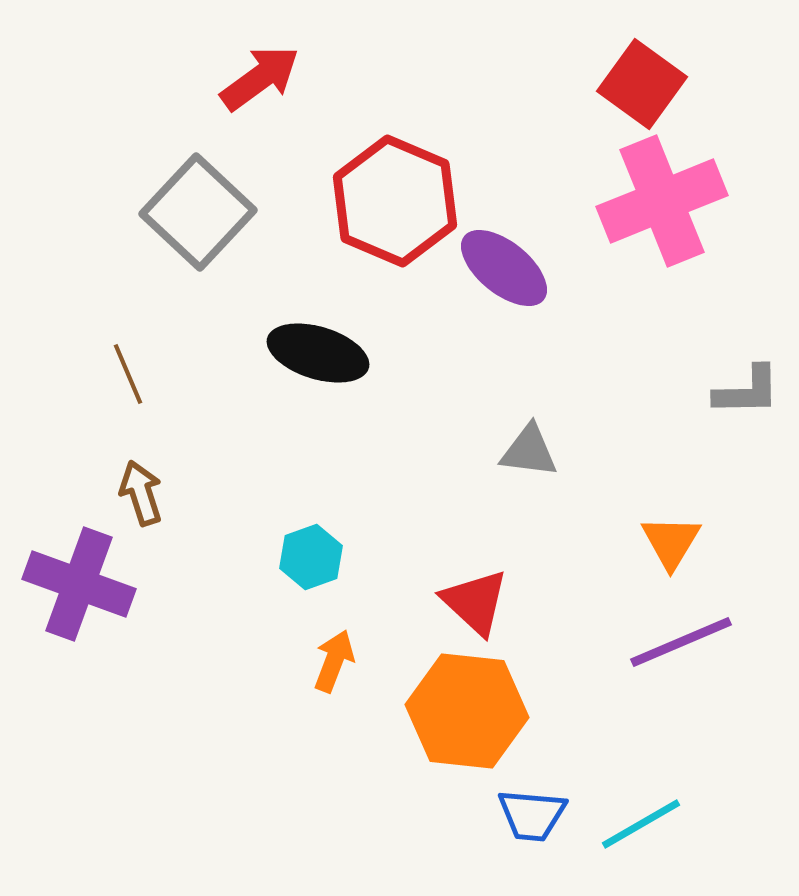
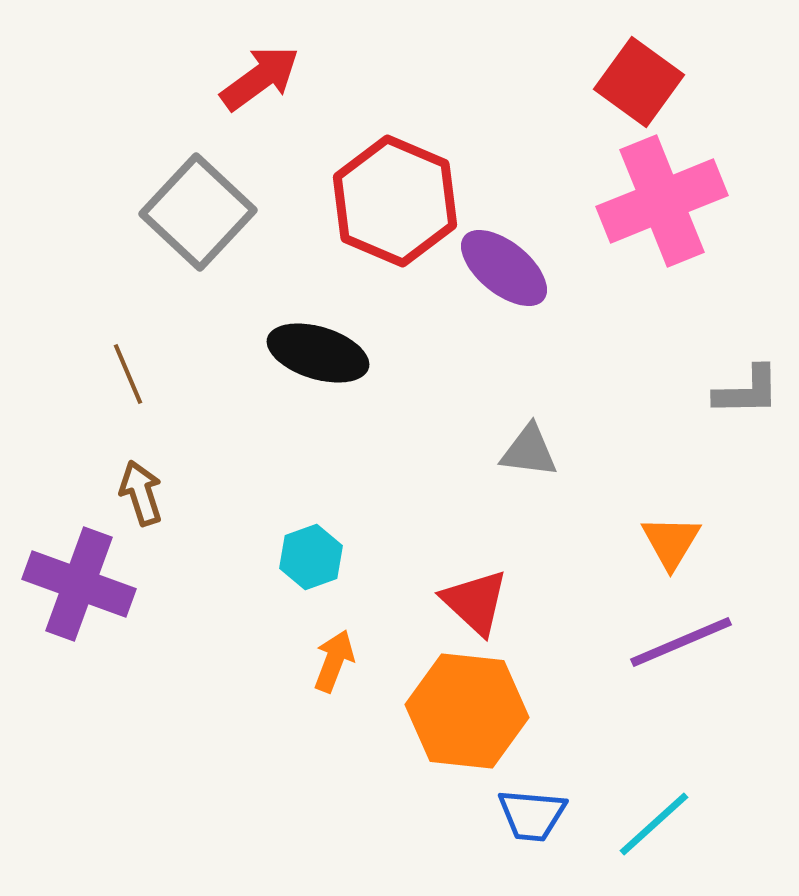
red square: moved 3 px left, 2 px up
cyan line: moved 13 px right; rotated 12 degrees counterclockwise
